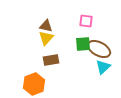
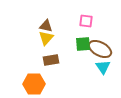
brown ellipse: moved 1 px right
cyan triangle: rotated 21 degrees counterclockwise
orange hexagon: rotated 20 degrees clockwise
